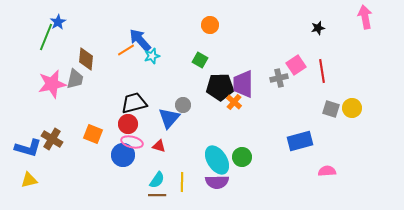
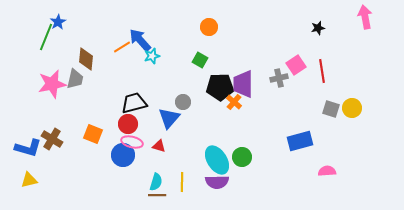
orange circle: moved 1 px left, 2 px down
orange line: moved 4 px left, 3 px up
gray circle: moved 3 px up
cyan semicircle: moved 1 px left, 2 px down; rotated 18 degrees counterclockwise
